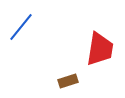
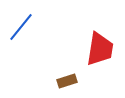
brown rectangle: moved 1 px left
